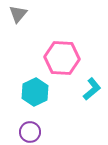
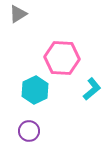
gray triangle: rotated 18 degrees clockwise
cyan hexagon: moved 2 px up
purple circle: moved 1 px left, 1 px up
